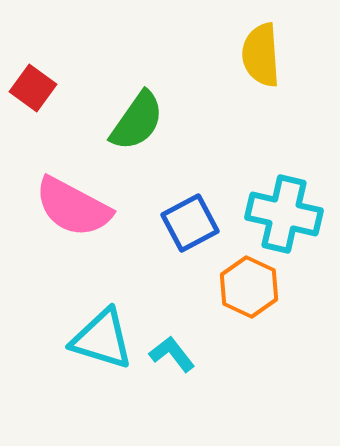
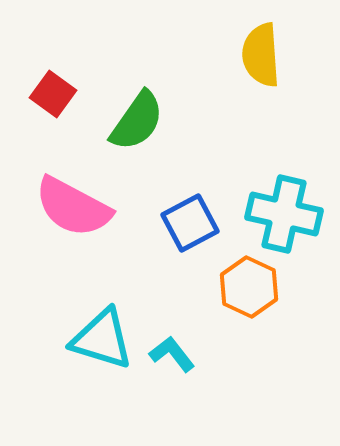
red square: moved 20 px right, 6 px down
